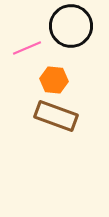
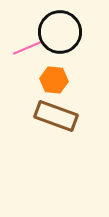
black circle: moved 11 px left, 6 px down
